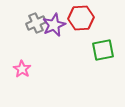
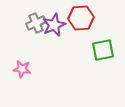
pink star: rotated 24 degrees counterclockwise
